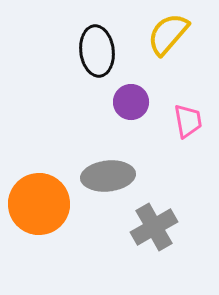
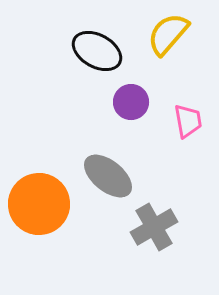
black ellipse: rotated 54 degrees counterclockwise
gray ellipse: rotated 45 degrees clockwise
